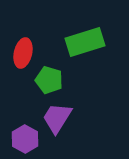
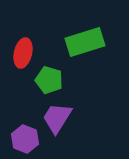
purple hexagon: rotated 8 degrees counterclockwise
